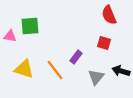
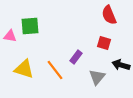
black arrow: moved 6 px up
gray triangle: moved 1 px right
